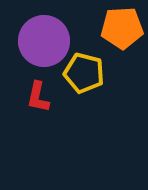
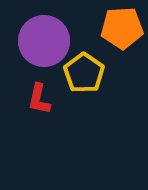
yellow pentagon: rotated 21 degrees clockwise
red L-shape: moved 1 px right, 2 px down
